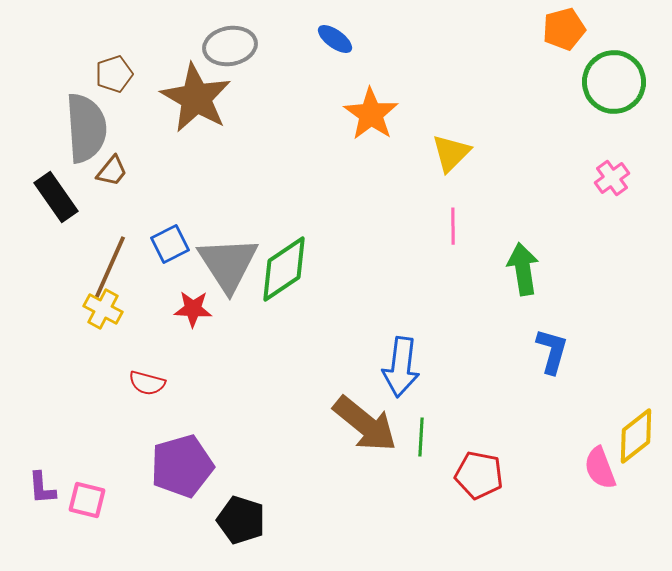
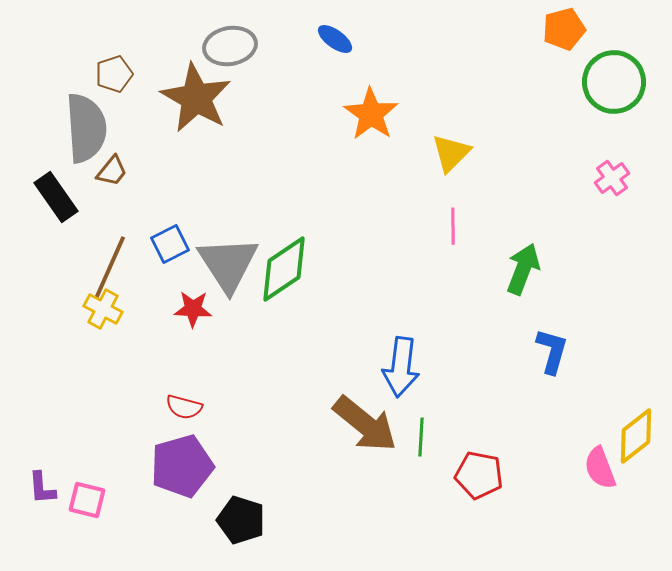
green arrow: rotated 30 degrees clockwise
red semicircle: moved 37 px right, 24 px down
